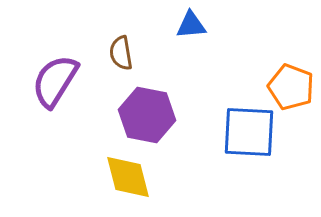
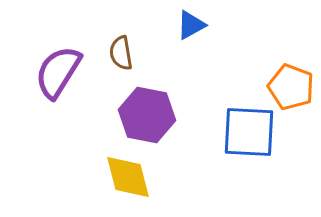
blue triangle: rotated 24 degrees counterclockwise
purple semicircle: moved 3 px right, 9 px up
